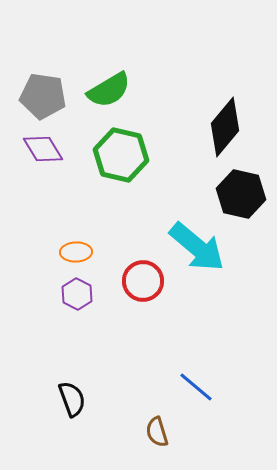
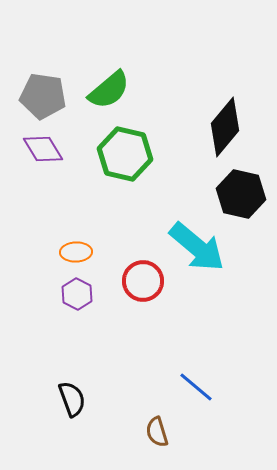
green semicircle: rotated 9 degrees counterclockwise
green hexagon: moved 4 px right, 1 px up
